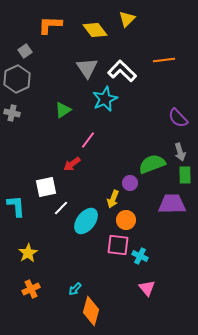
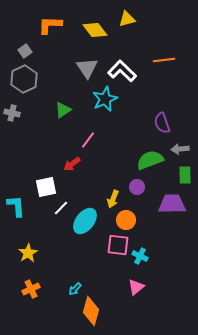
yellow triangle: rotated 30 degrees clockwise
gray hexagon: moved 7 px right
purple semicircle: moved 16 px left, 5 px down; rotated 25 degrees clockwise
gray arrow: moved 3 px up; rotated 102 degrees clockwise
green semicircle: moved 2 px left, 4 px up
purple circle: moved 7 px right, 4 px down
cyan ellipse: moved 1 px left
pink triangle: moved 11 px left, 1 px up; rotated 30 degrees clockwise
